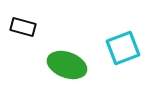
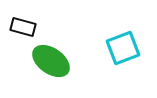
green ellipse: moved 16 px left, 4 px up; rotated 15 degrees clockwise
